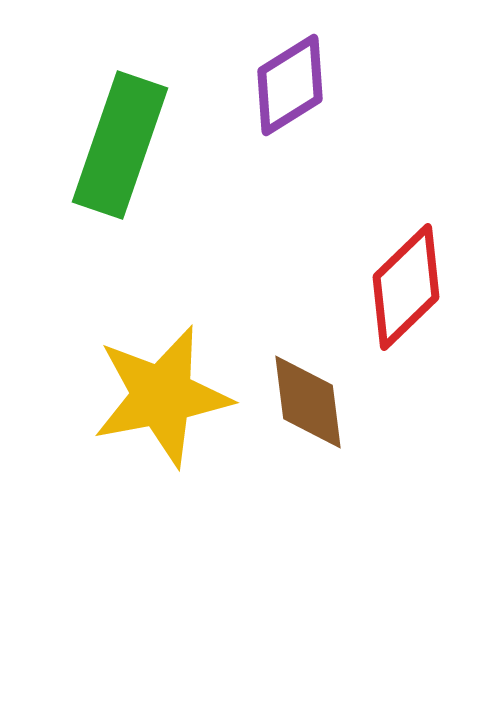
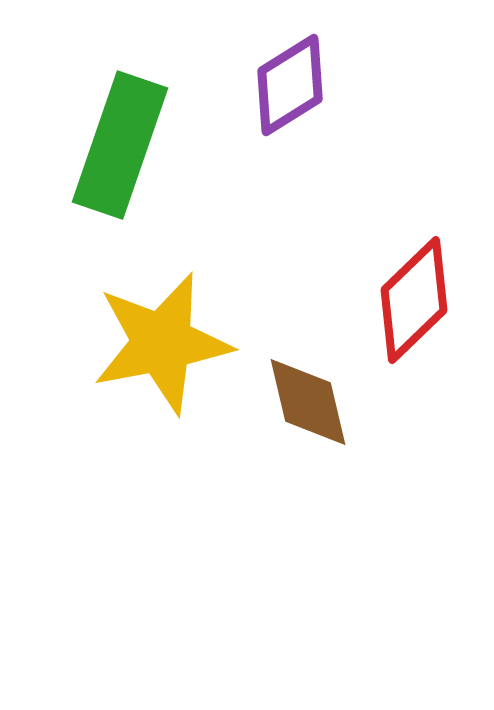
red diamond: moved 8 px right, 13 px down
yellow star: moved 53 px up
brown diamond: rotated 6 degrees counterclockwise
